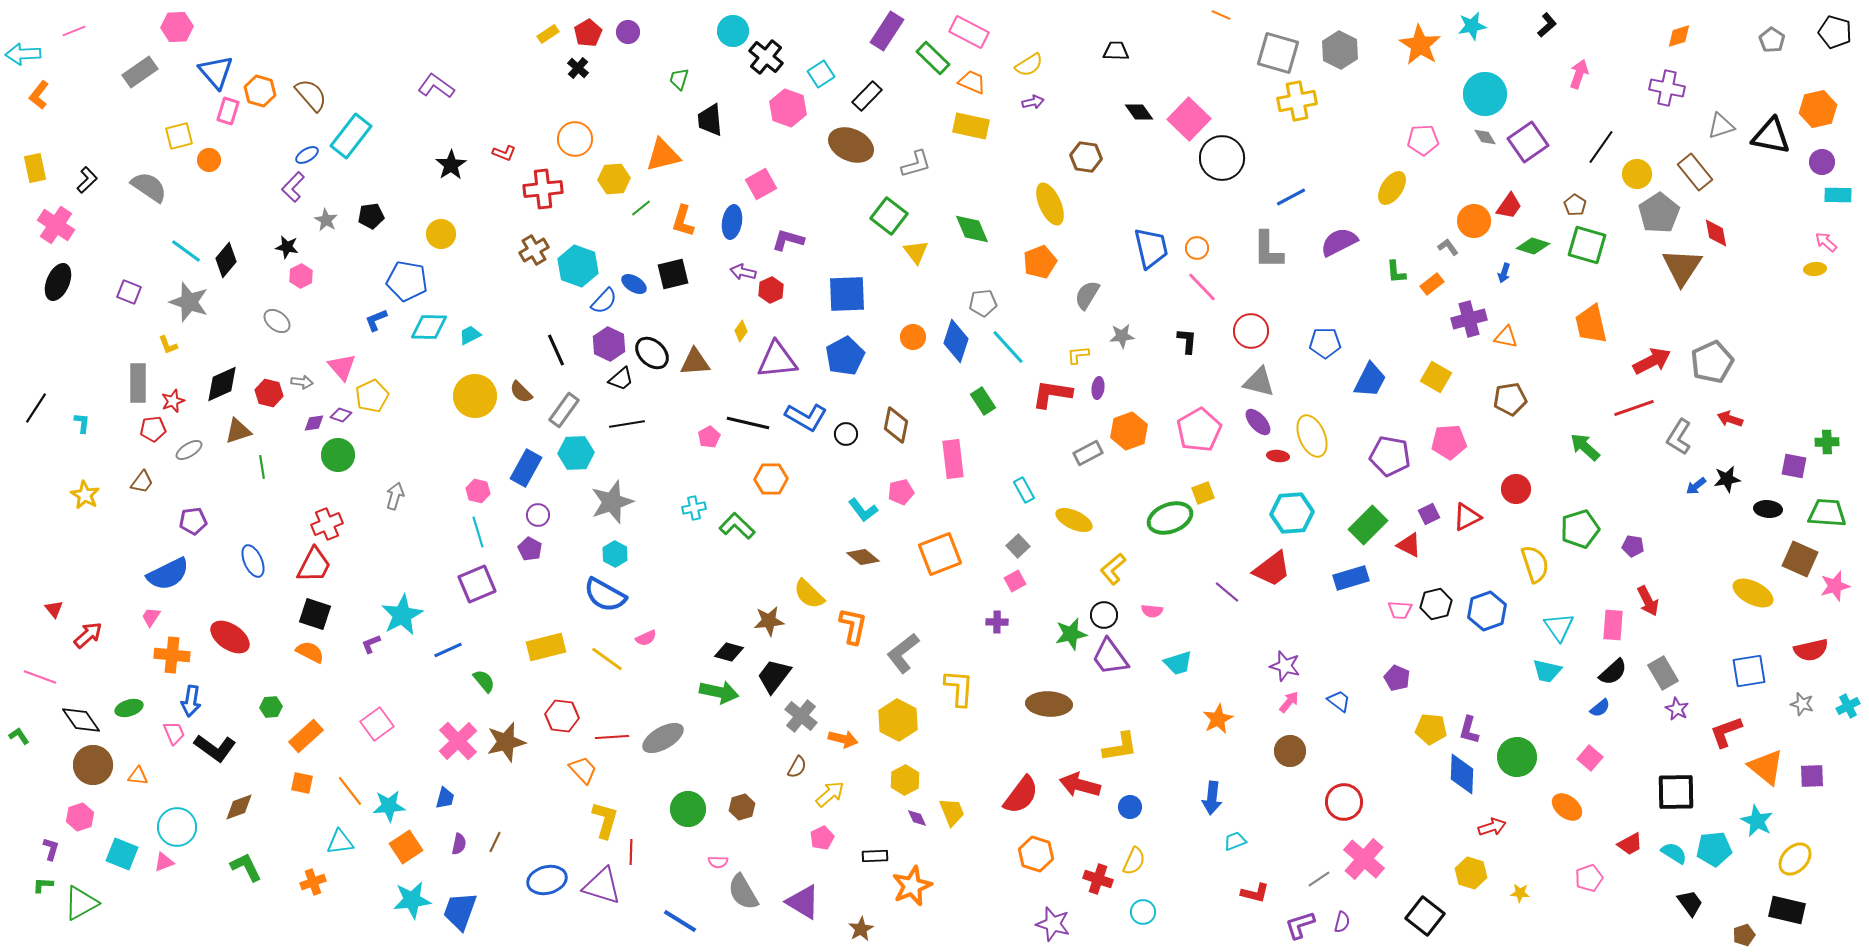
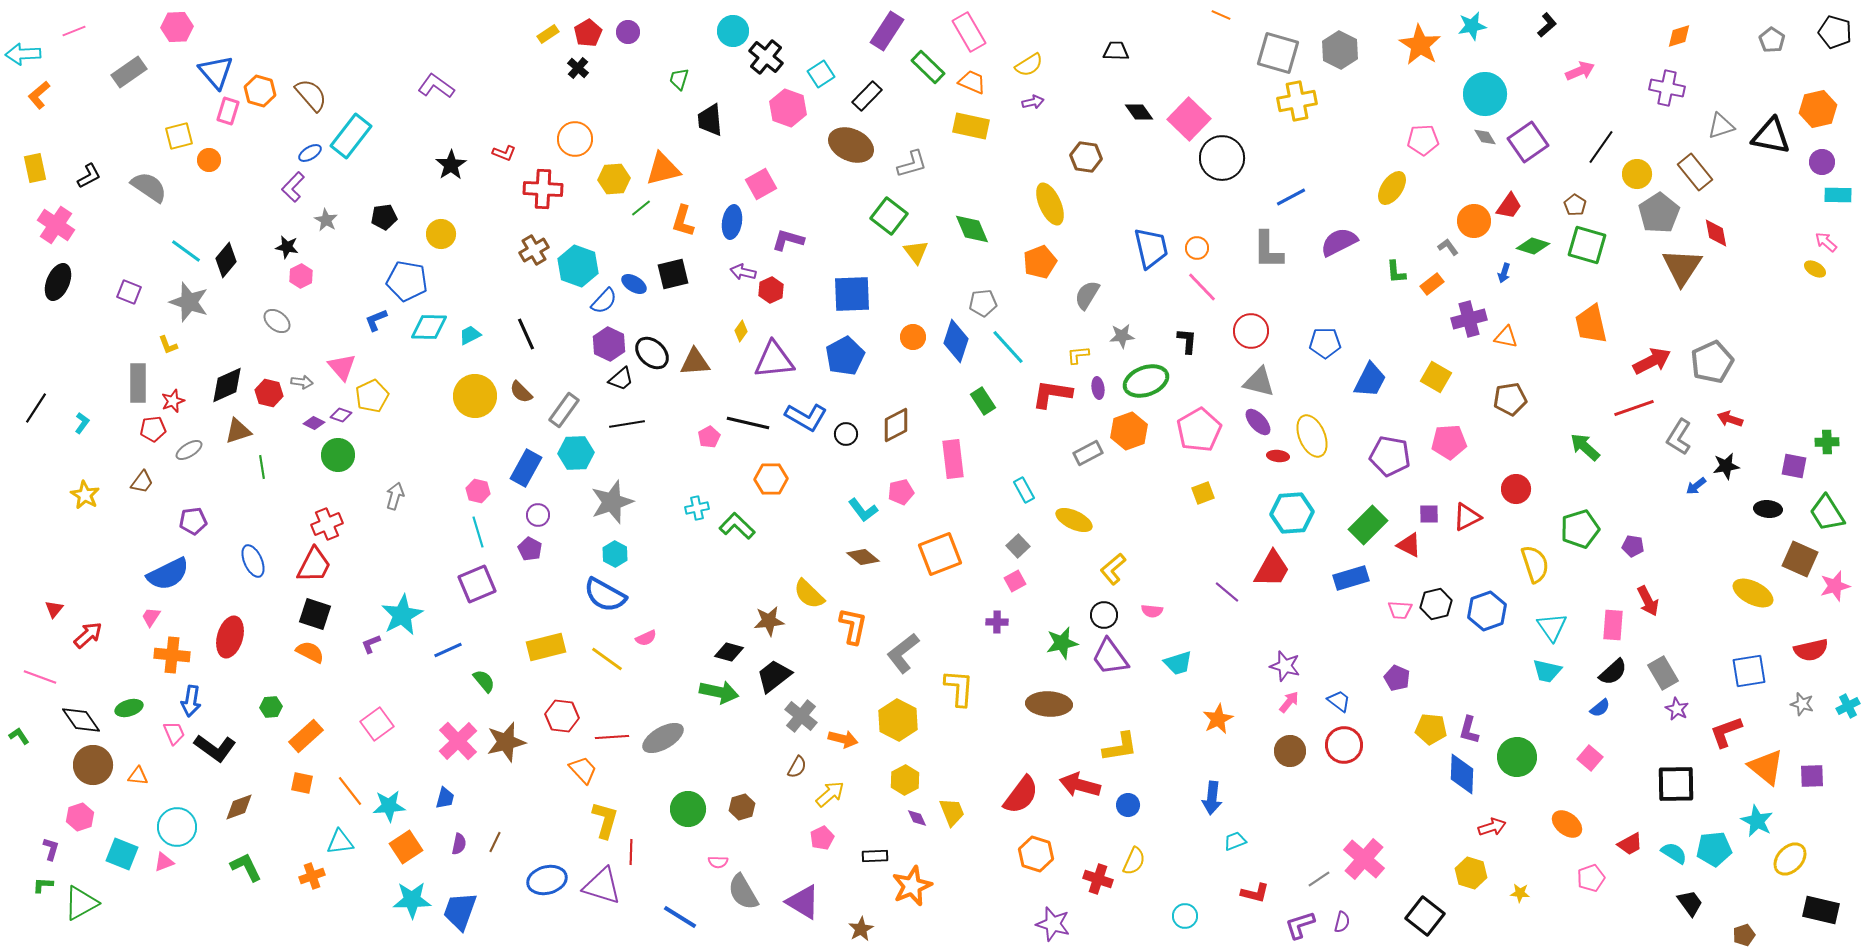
pink rectangle at (969, 32): rotated 33 degrees clockwise
green rectangle at (933, 58): moved 5 px left, 9 px down
gray rectangle at (140, 72): moved 11 px left
pink arrow at (1579, 74): moved 1 px right, 3 px up; rotated 48 degrees clockwise
orange L-shape at (39, 95): rotated 12 degrees clockwise
blue ellipse at (307, 155): moved 3 px right, 2 px up
orange triangle at (663, 155): moved 14 px down
gray L-shape at (916, 164): moved 4 px left
black L-shape at (87, 180): moved 2 px right, 4 px up; rotated 16 degrees clockwise
red cross at (543, 189): rotated 9 degrees clockwise
black pentagon at (371, 216): moved 13 px right, 1 px down
yellow ellipse at (1815, 269): rotated 35 degrees clockwise
blue square at (847, 294): moved 5 px right
black line at (556, 350): moved 30 px left, 16 px up
purple triangle at (777, 360): moved 3 px left
black diamond at (222, 384): moved 5 px right, 1 px down
purple ellipse at (1098, 388): rotated 15 degrees counterclockwise
cyan L-shape at (82, 423): rotated 30 degrees clockwise
purple diamond at (314, 423): rotated 35 degrees clockwise
brown diamond at (896, 425): rotated 51 degrees clockwise
black star at (1727, 479): moved 1 px left, 13 px up
cyan cross at (694, 508): moved 3 px right
green trapezoid at (1827, 513): rotated 126 degrees counterclockwise
purple square at (1429, 514): rotated 25 degrees clockwise
green ellipse at (1170, 518): moved 24 px left, 137 px up
red trapezoid at (1272, 569): rotated 24 degrees counterclockwise
red triangle at (54, 609): rotated 18 degrees clockwise
cyan triangle at (1559, 627): moved 7 px left
green star at (1071, 634): moved 9 px left, 9 px down
red ellipse at (230, 637): rotated 72 degrees clockwise
black trapezoid at (774, 676): rotated 15 degrees clockwise
black square at (1676, 792): moved 8 px up
red circle at (1344, 802): moved 57 px up
blue circle at (1130, 807): moved 2 px left, 2 px up
orange ellipse at (1567, 807): moved 17 px down
yellow ellipse at (1795, 859): moved 5 px left
pink pentagon at (1589, 878): moved 2 px right
orange cross at (313, 882): moved 1 px left, 6 px up
cyan star at (412, 900): rotated 6 degrees clockwise
black rectangle at (1787, 910): moved 34 px right
cyan circle at (1143, 912): moved 42 px right, 4 px down
blue line at (680, 921): moved 4 px up
